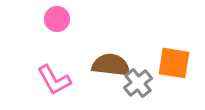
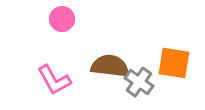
pink circle: moved 5 px right
brown semicircle: moved 1 px left, 1 px down
gray cross: moved 1 px right, 1 px up; rotated 16 degrees counterclockwise
